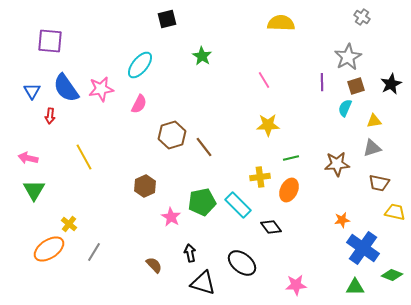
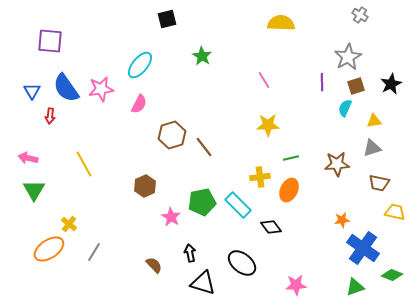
gray cross at (362, 17): moved 2 px left, 2 px up
yellow line at (84, 157): moved 7 px down
green triangle at (355, 287): rotated 18 degrees counterclockwise
